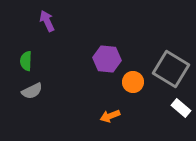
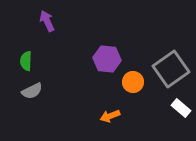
gray square: rotated 24 degrees clockwise
